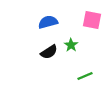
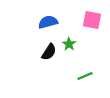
green star: moved 2 px left, 1 px up
black semicircle: rotated 24 degrees counterclockwise
